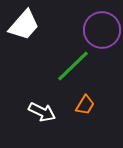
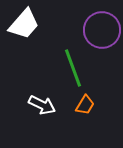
white trapezoid: moved 1 px up
green line: moved 2 px down; rotated 66 degrees counterclockwise
white arrow: moved 7 px up
